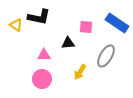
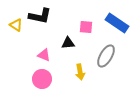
black L-shape: moved 1 px right, 1 px up
pink triangle: rotated 24 degrees clockwise
yellow arrow: rotated 42 degrees counterclockwise
